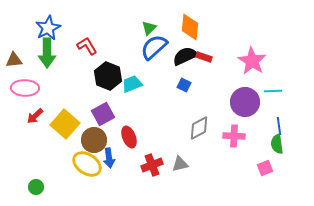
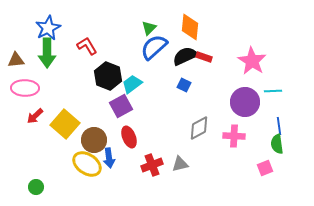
brown triangle: moved 2 px right
cyan trapezoid: rotated 15 degrees counterclockwise
purple square: moved 18 px right, 8 px up
